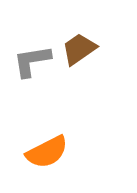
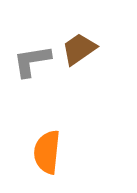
orange semicircle: rotated 123 degrees clockwise
